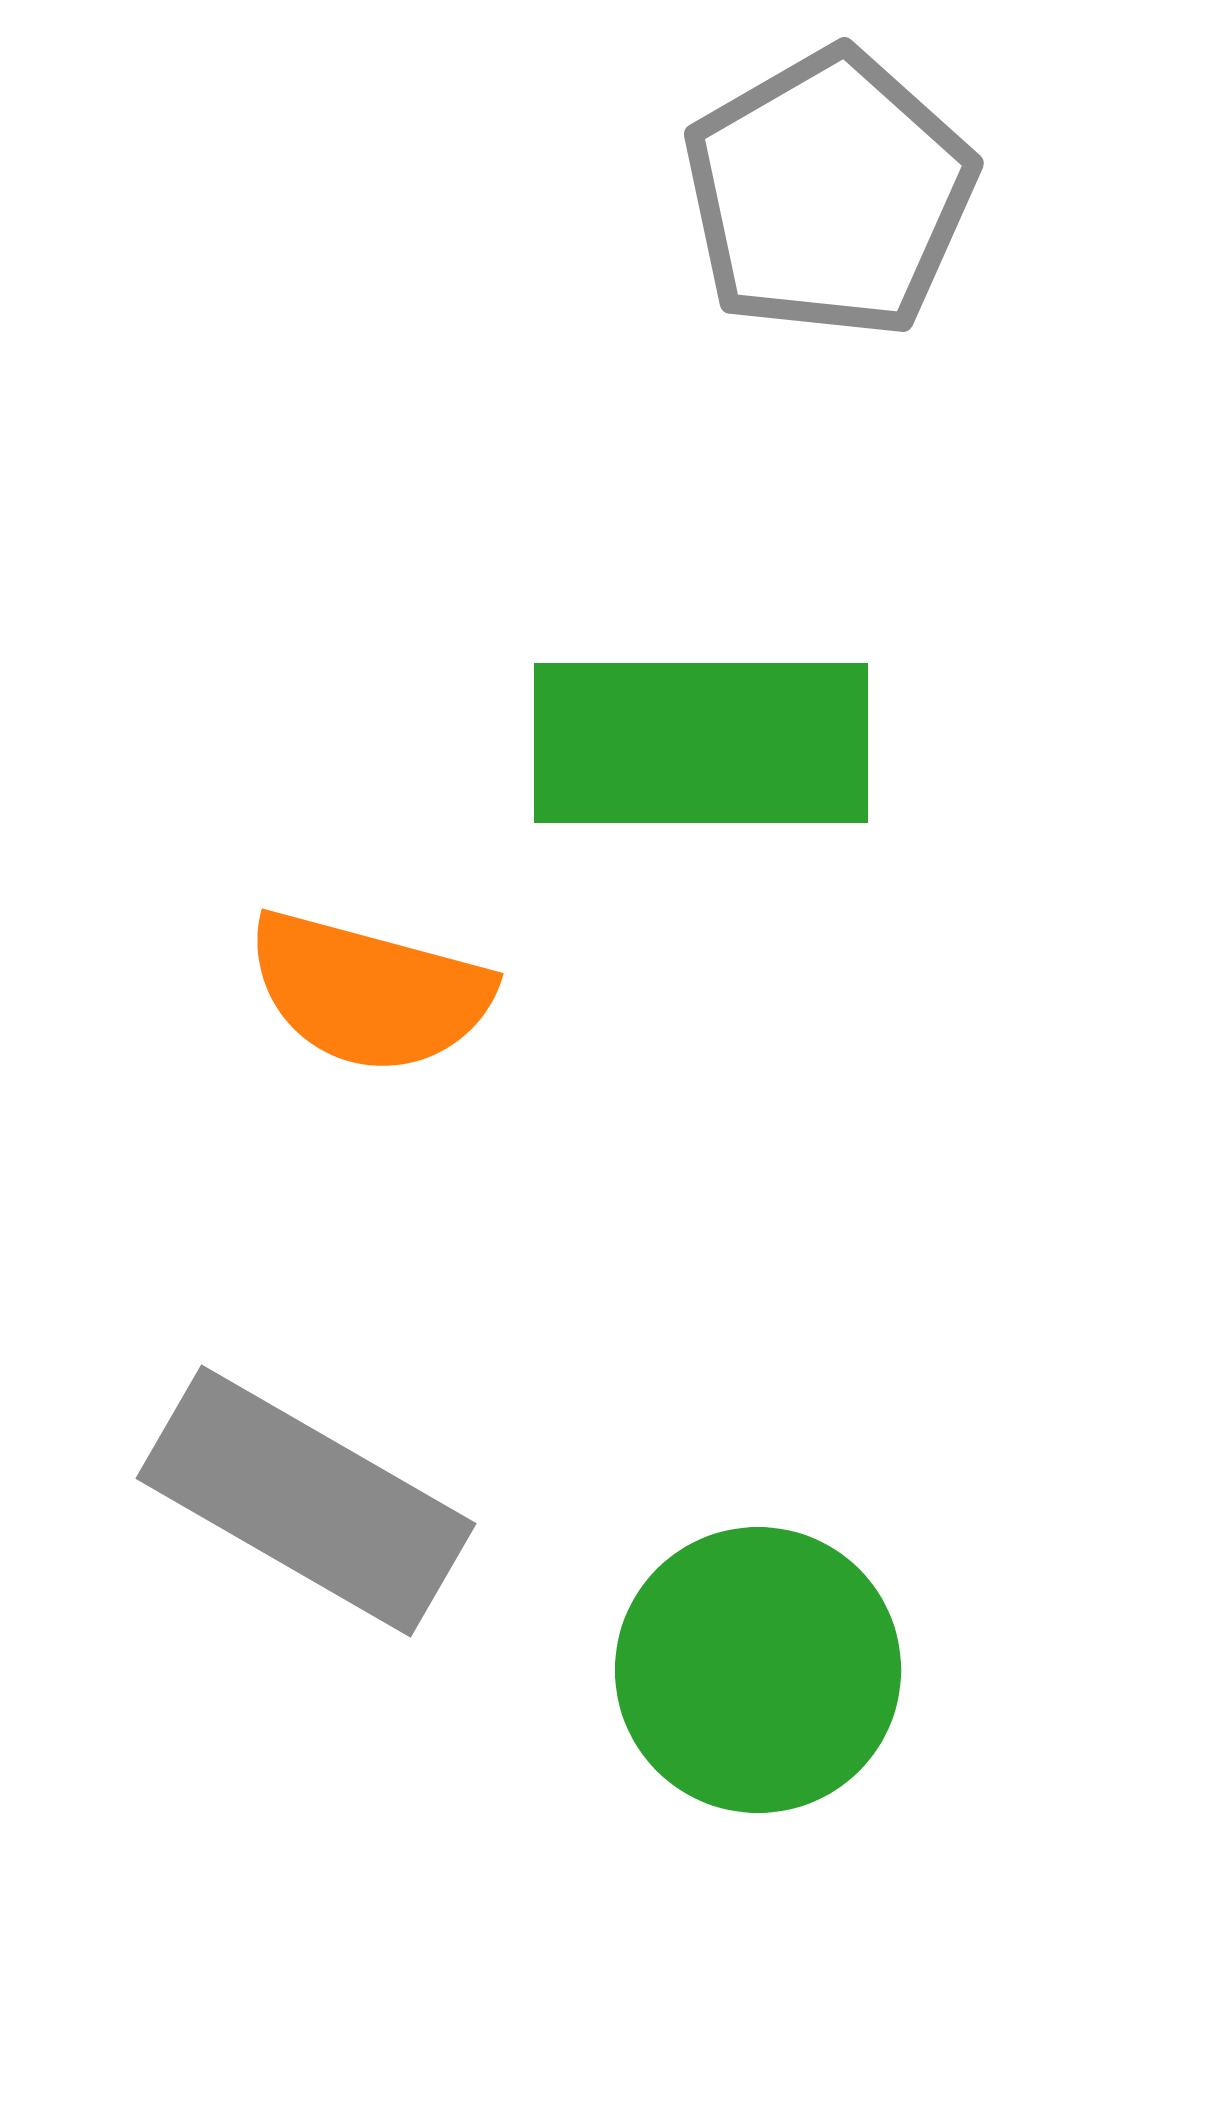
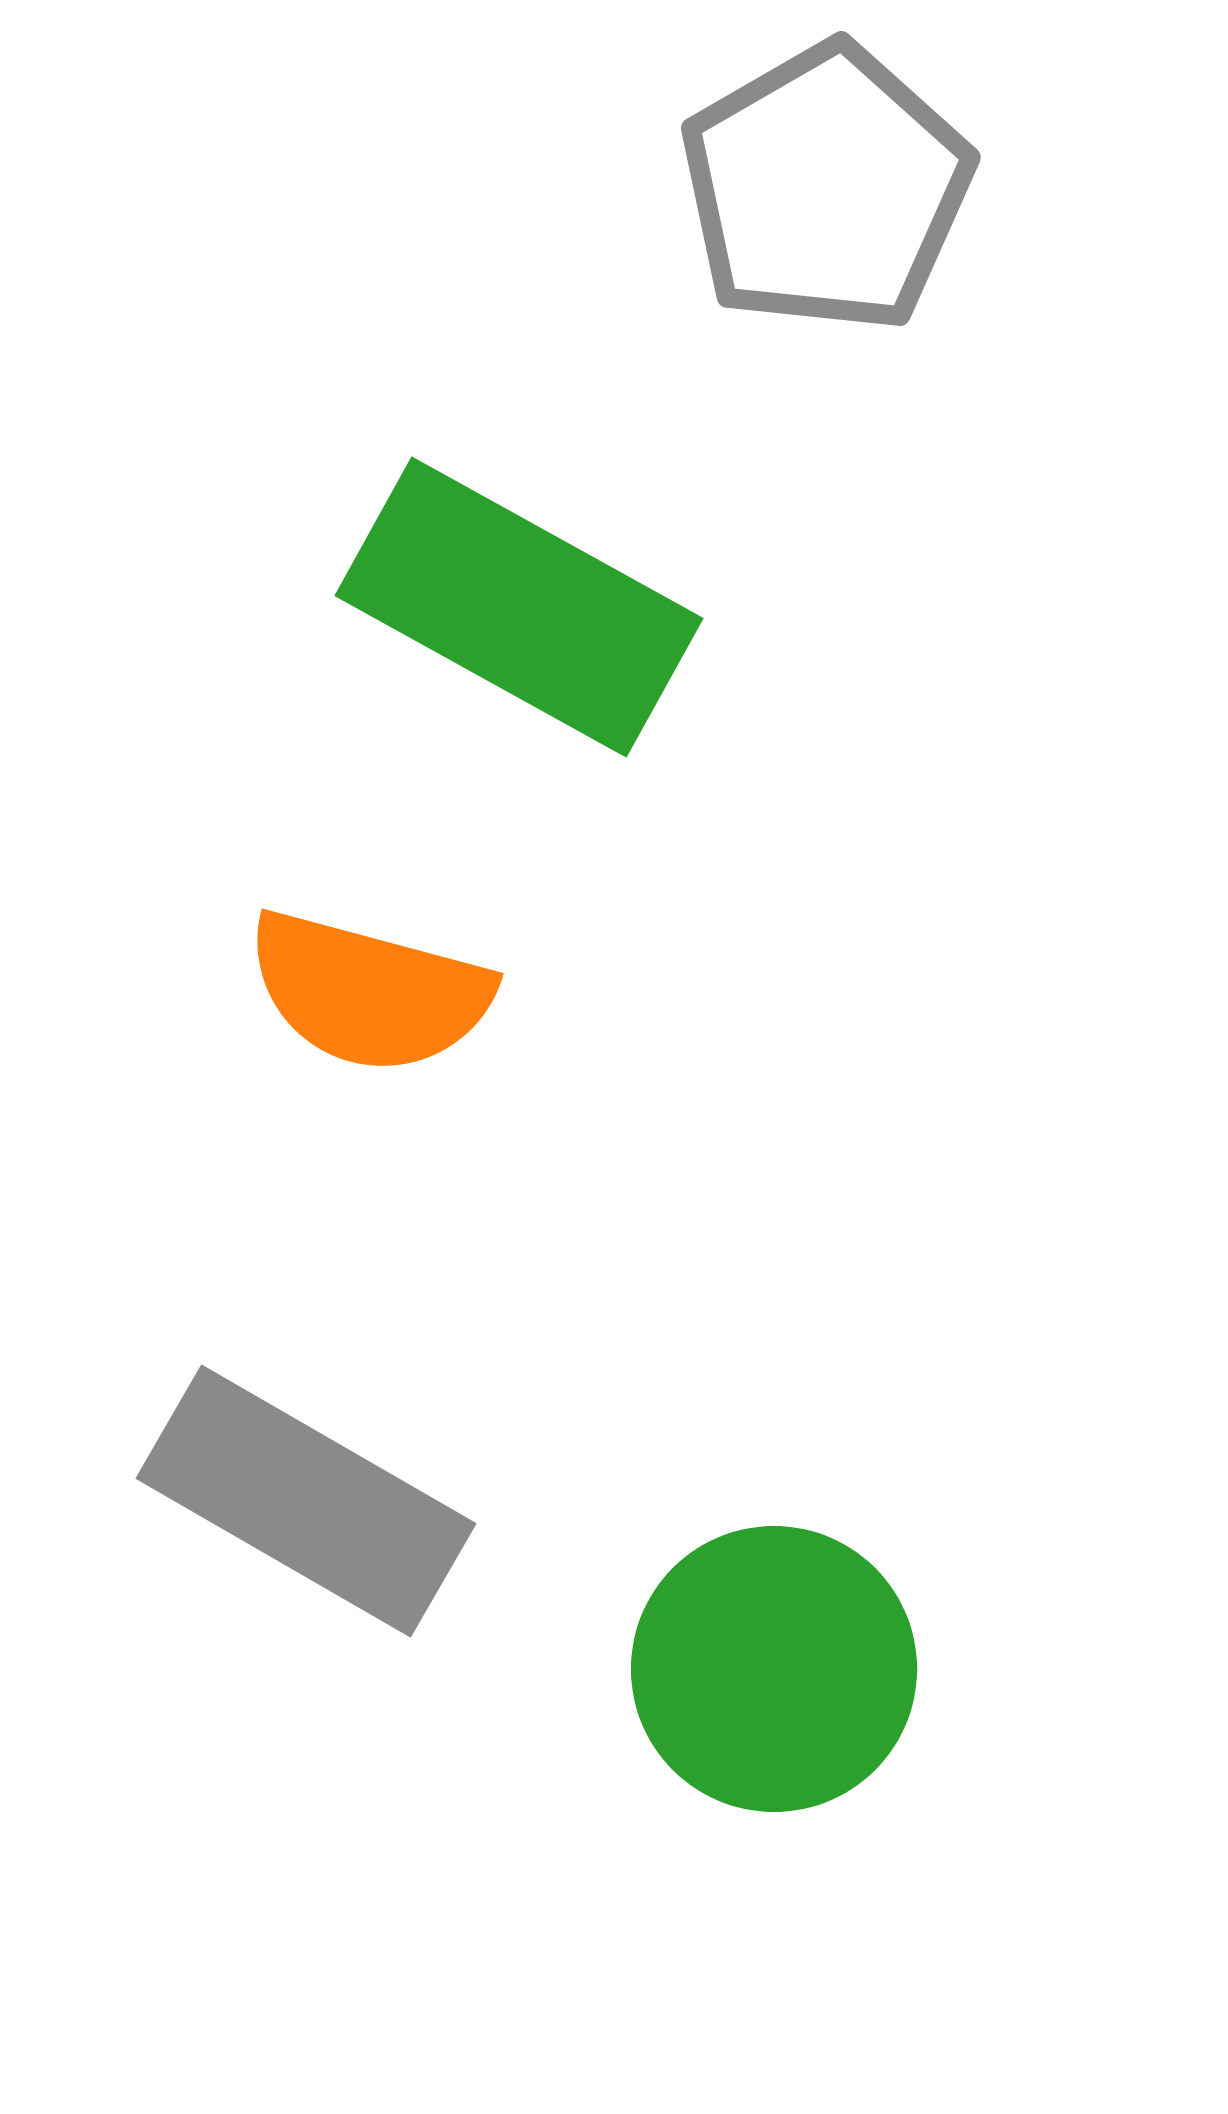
gray pentagon: moved 3 px left, 6 px up
green rectangle: moved 182 px left, 136 px up; rotated 29 degrees clockwise
green circle: moved 16 px right, 1 px up
